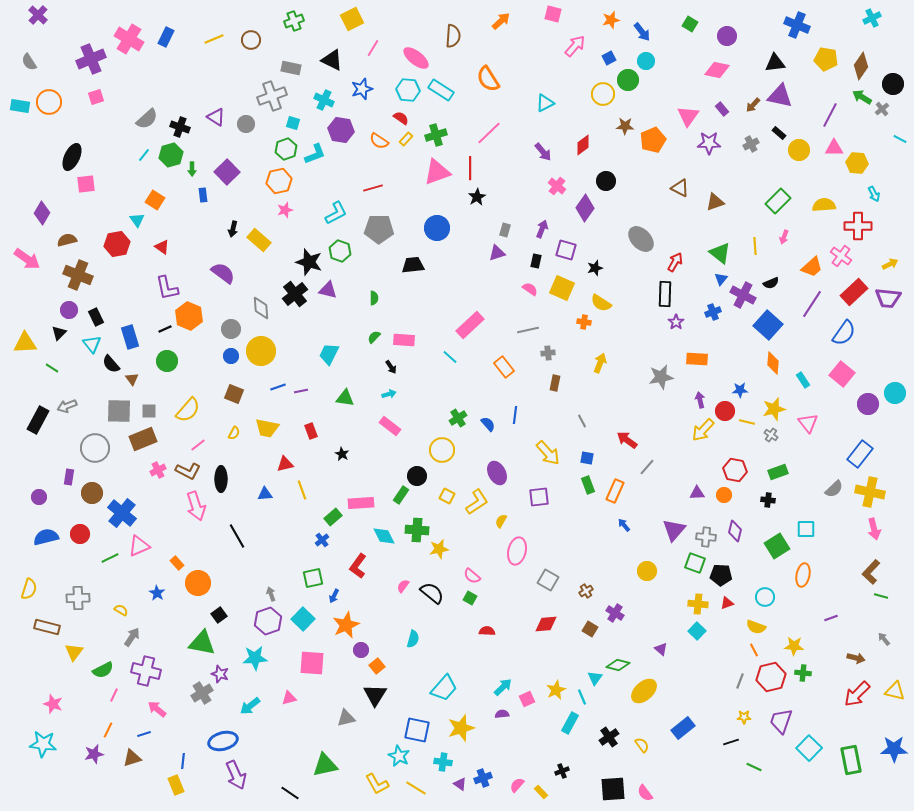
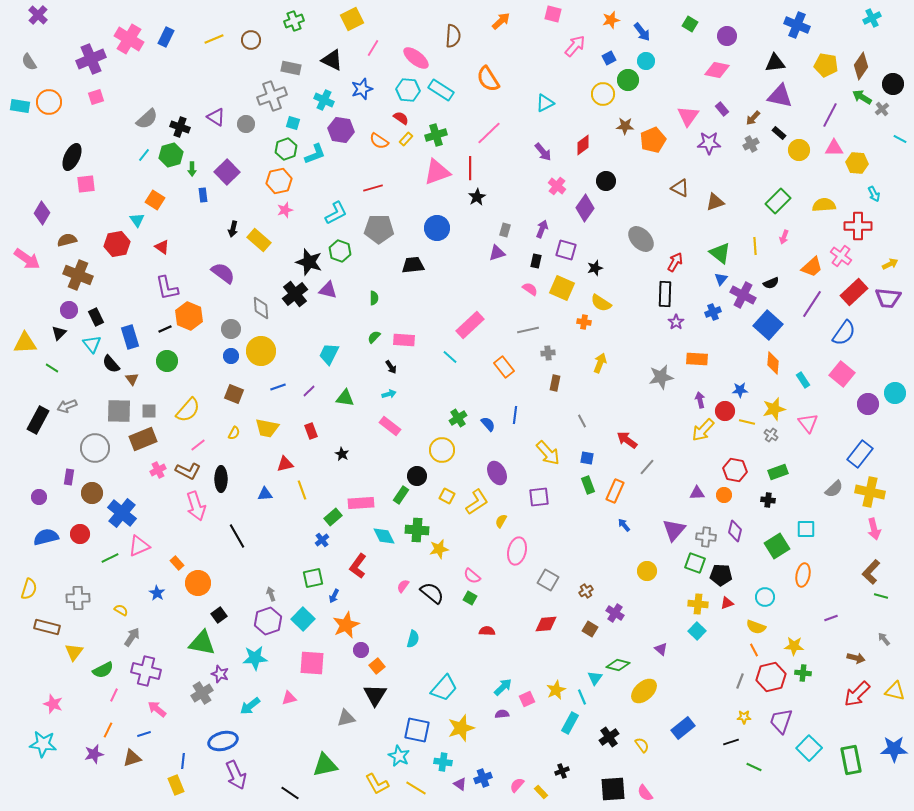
yellow pentagon at (826, 59): moved 6 px down
brown arrow at (753, 105): moved 13 px down
purple line at (301, 391): moved 8 px right; rotated 32 degrees counterclockwise
